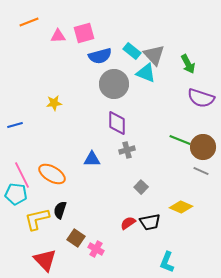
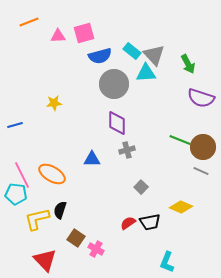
cyan triangle: rotated 25 degrees counterclockwise
